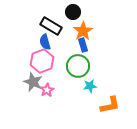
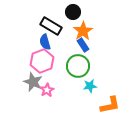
blue rectangle: rotated 16 degrees counterclockwise
